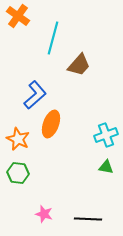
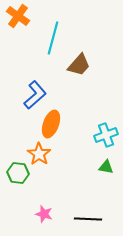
orange star: moved 21 px right, 15 px down; rotated 10 degrees clockwise
